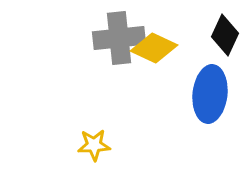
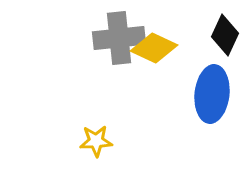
blue ellipse: moved 2 px right
yellow star: moved 2 px right, 4 px up
